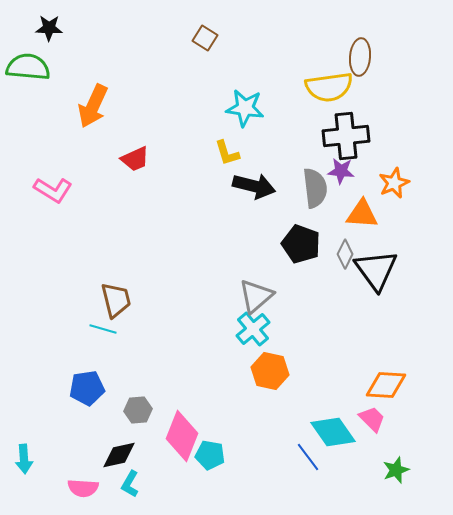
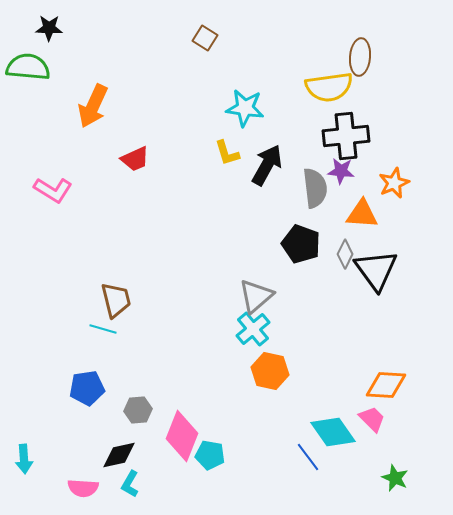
black arrow: moved 13 px right, 21 px up; rotated 75 degrees counterclockwise
green star: moved 1 px left, 8 px down; rotated 28 degrees counterclockwise
